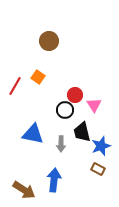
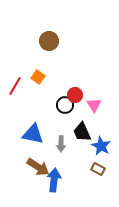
black circle: moved 5 px up
black trapezoid: rotated 10 degrees counterclockwise
blue star: rotated 24 degrees counterclockwise
brown arrow: moved 14 px right, 23 px up
